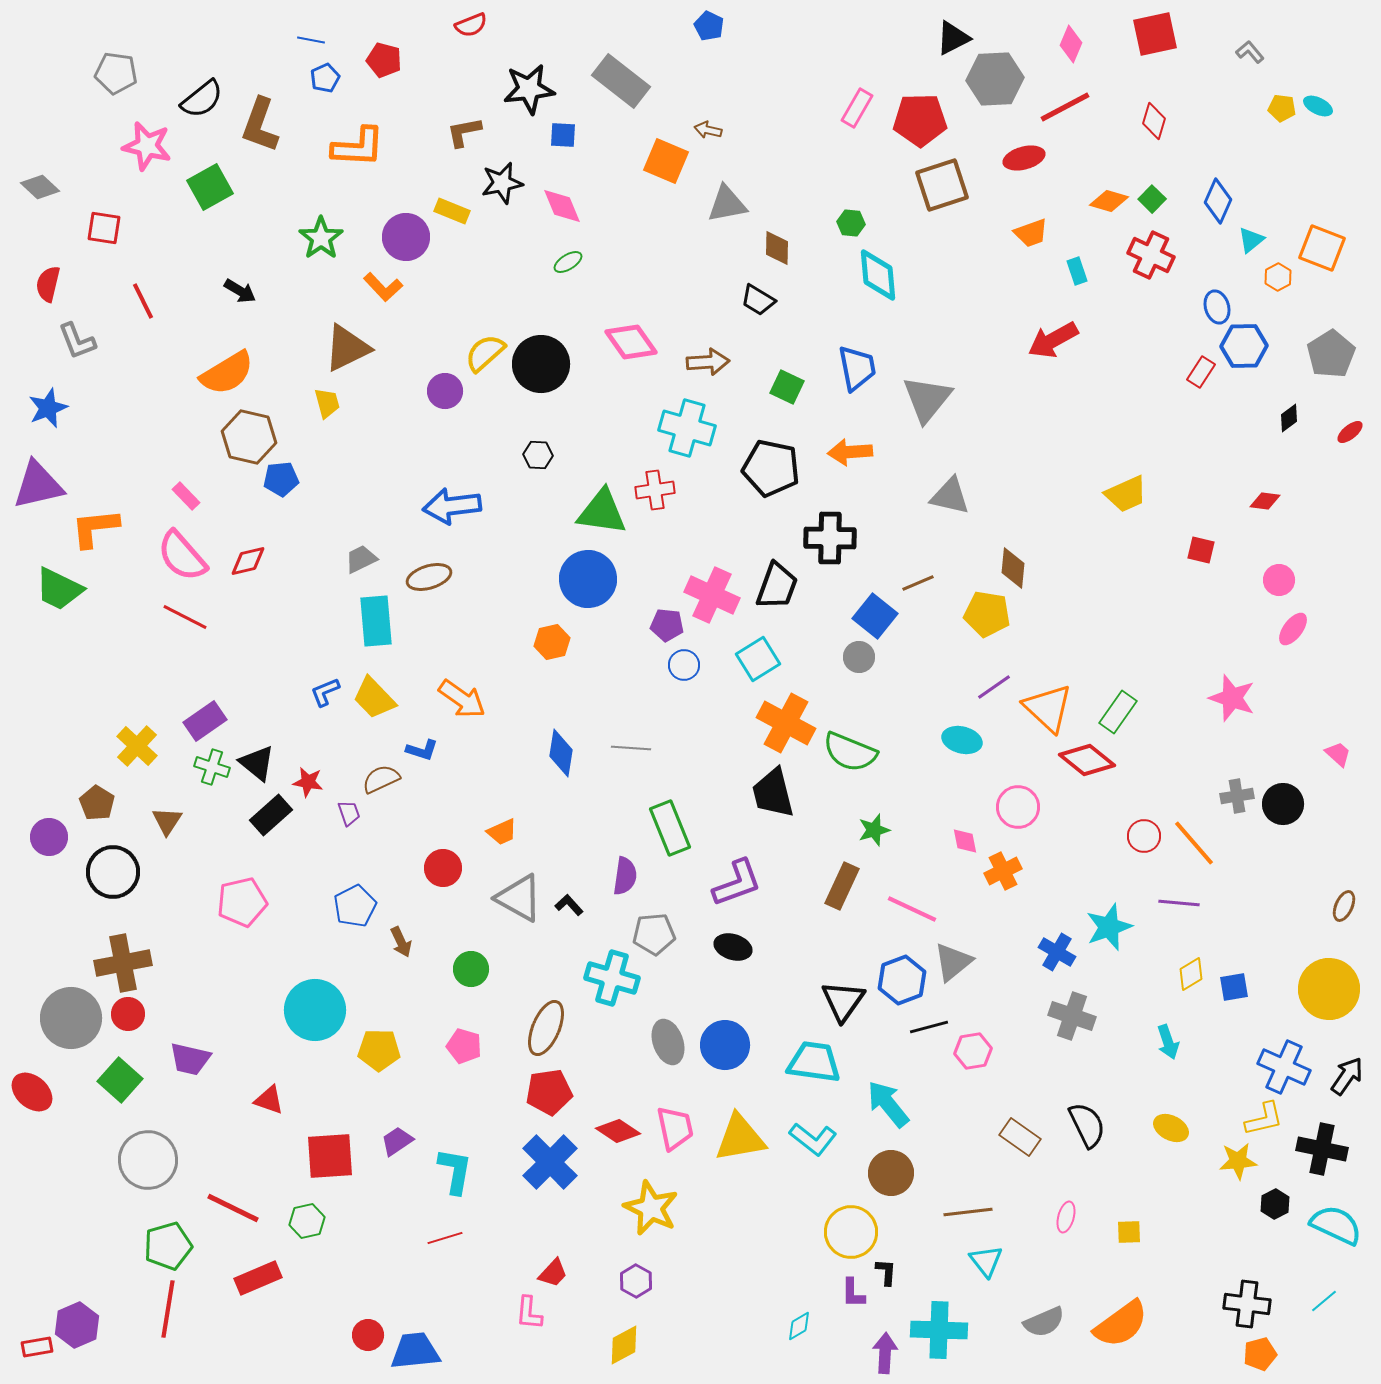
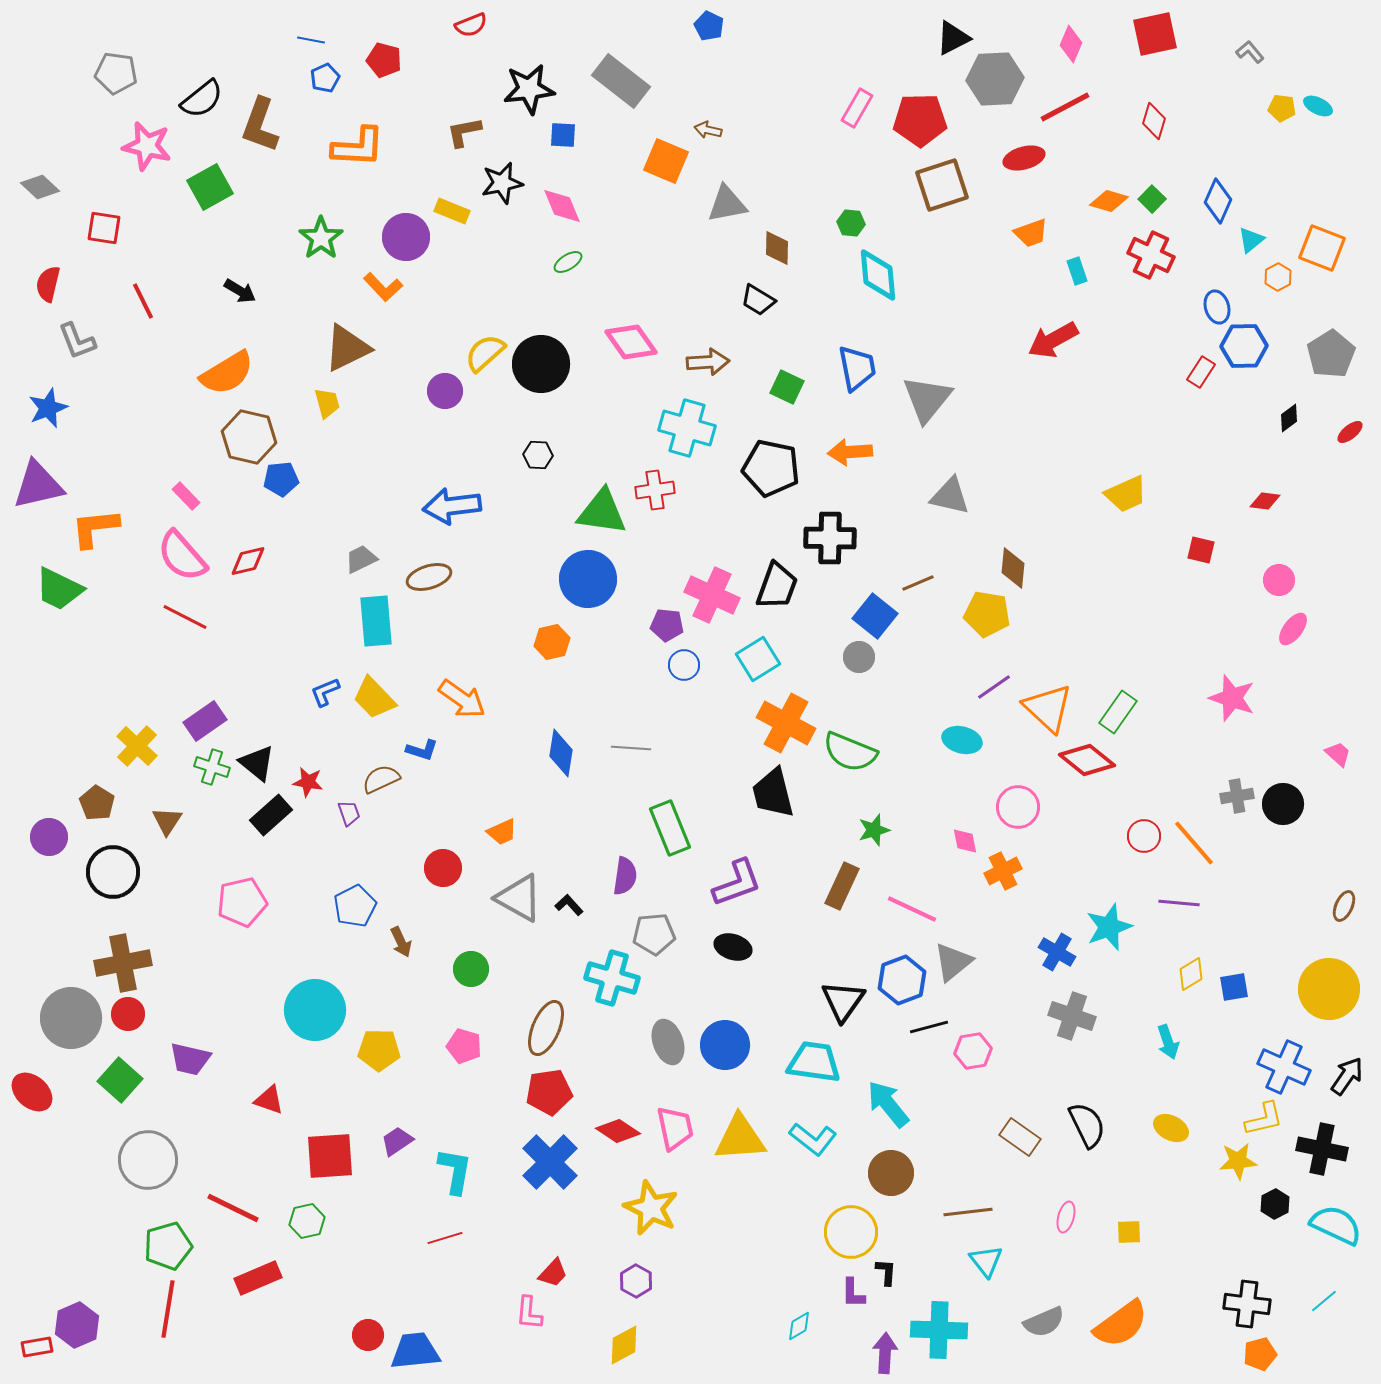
yellow triangle at (740, 1138): rotated 6 degrees clockwise
